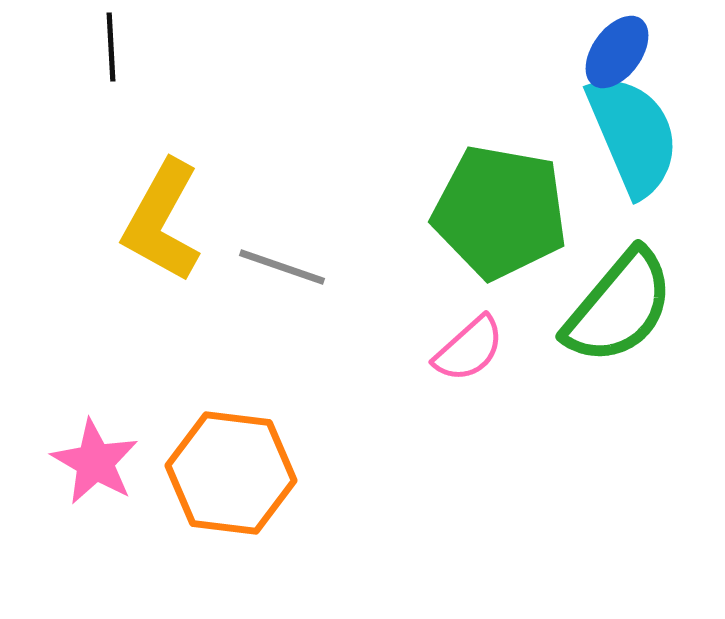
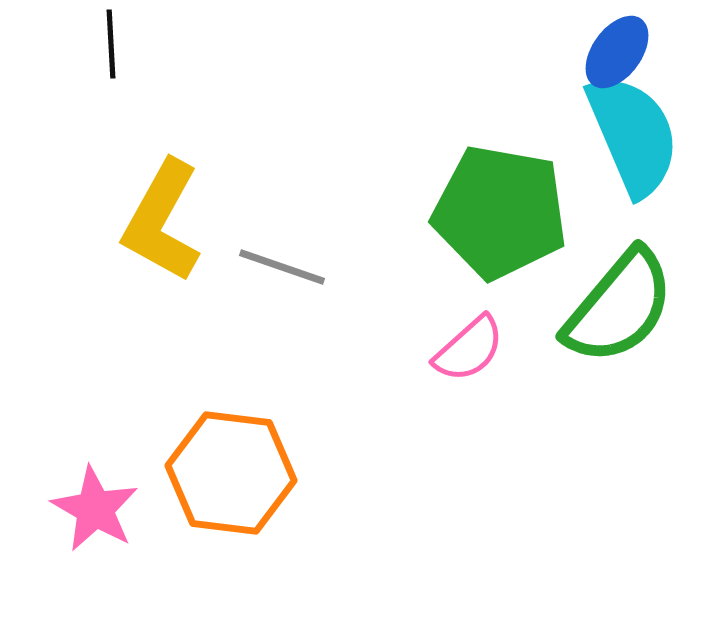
black line: moved 3 px up
pink star: moved 47 px down
